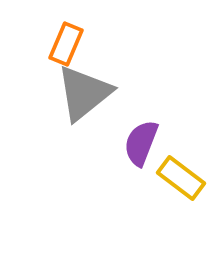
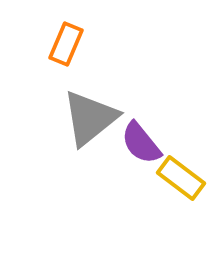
gray triangle: moved 6 px right, 25 px down
purple semicircle: rotated 60 degrees counterclockwise
